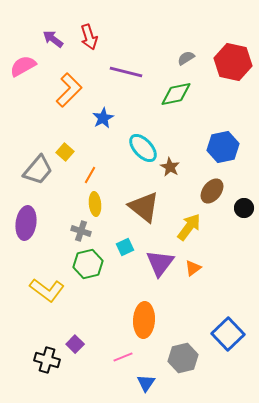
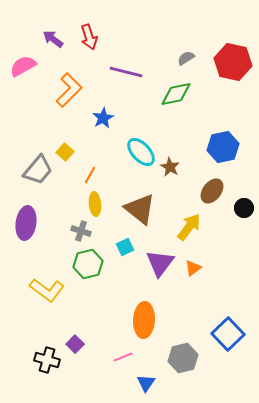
cyan ellipse: moved 2 px left, 4 px down
brown triangle: moved 4 px left, 2 px down
